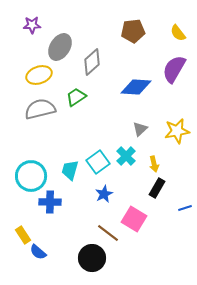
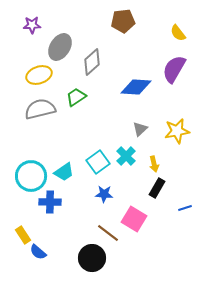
brown pentagon: moved 10 px left, 10 px up
cyan trapezoid: moved 6 px left, 2 px down; rotated 140 degrees counterclockwise
blue star: rotated 30 degrees clockwise
